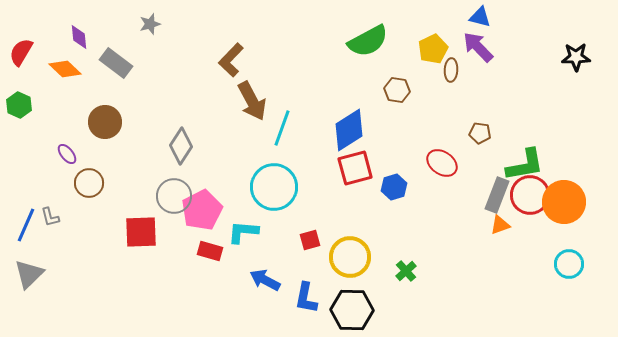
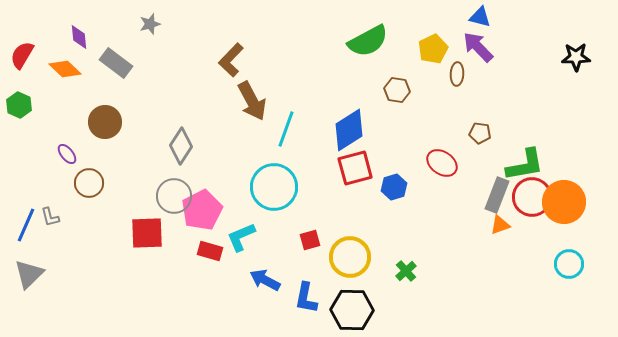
red semicircle at (21, 52): moved 1 px right, 3 px down
brown ellipse at (451, 70): moved 6 px right, 4 px down
cyan line at (282, 128): moved 4 px right, 1 px down
red circle at (530, 195): moved 2 px right, 2 px down
red square at (141, 232): moved 6 px right, 1 px down
cyan L-shape at (243, 232): moved 2 px left, 5 px down; rotated 28 degrees counterclockwise
